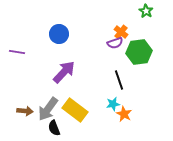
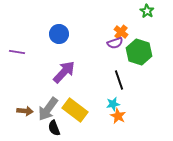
green star: moved 1 px right
green hexagon: rotated 25 degrees clockwise
orange star: moved 6 px left, 2 px down
